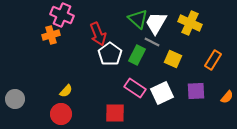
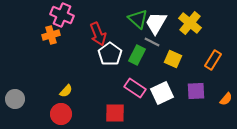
yellow cross: rotated 15 degrees clockwise
orange semicircle: moved 1 px left, 2 px down
